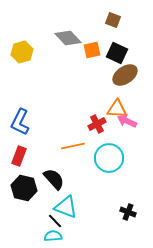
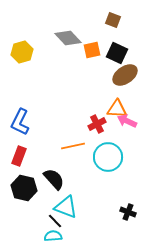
cyan circle: moved 1 px left, 1 px up
